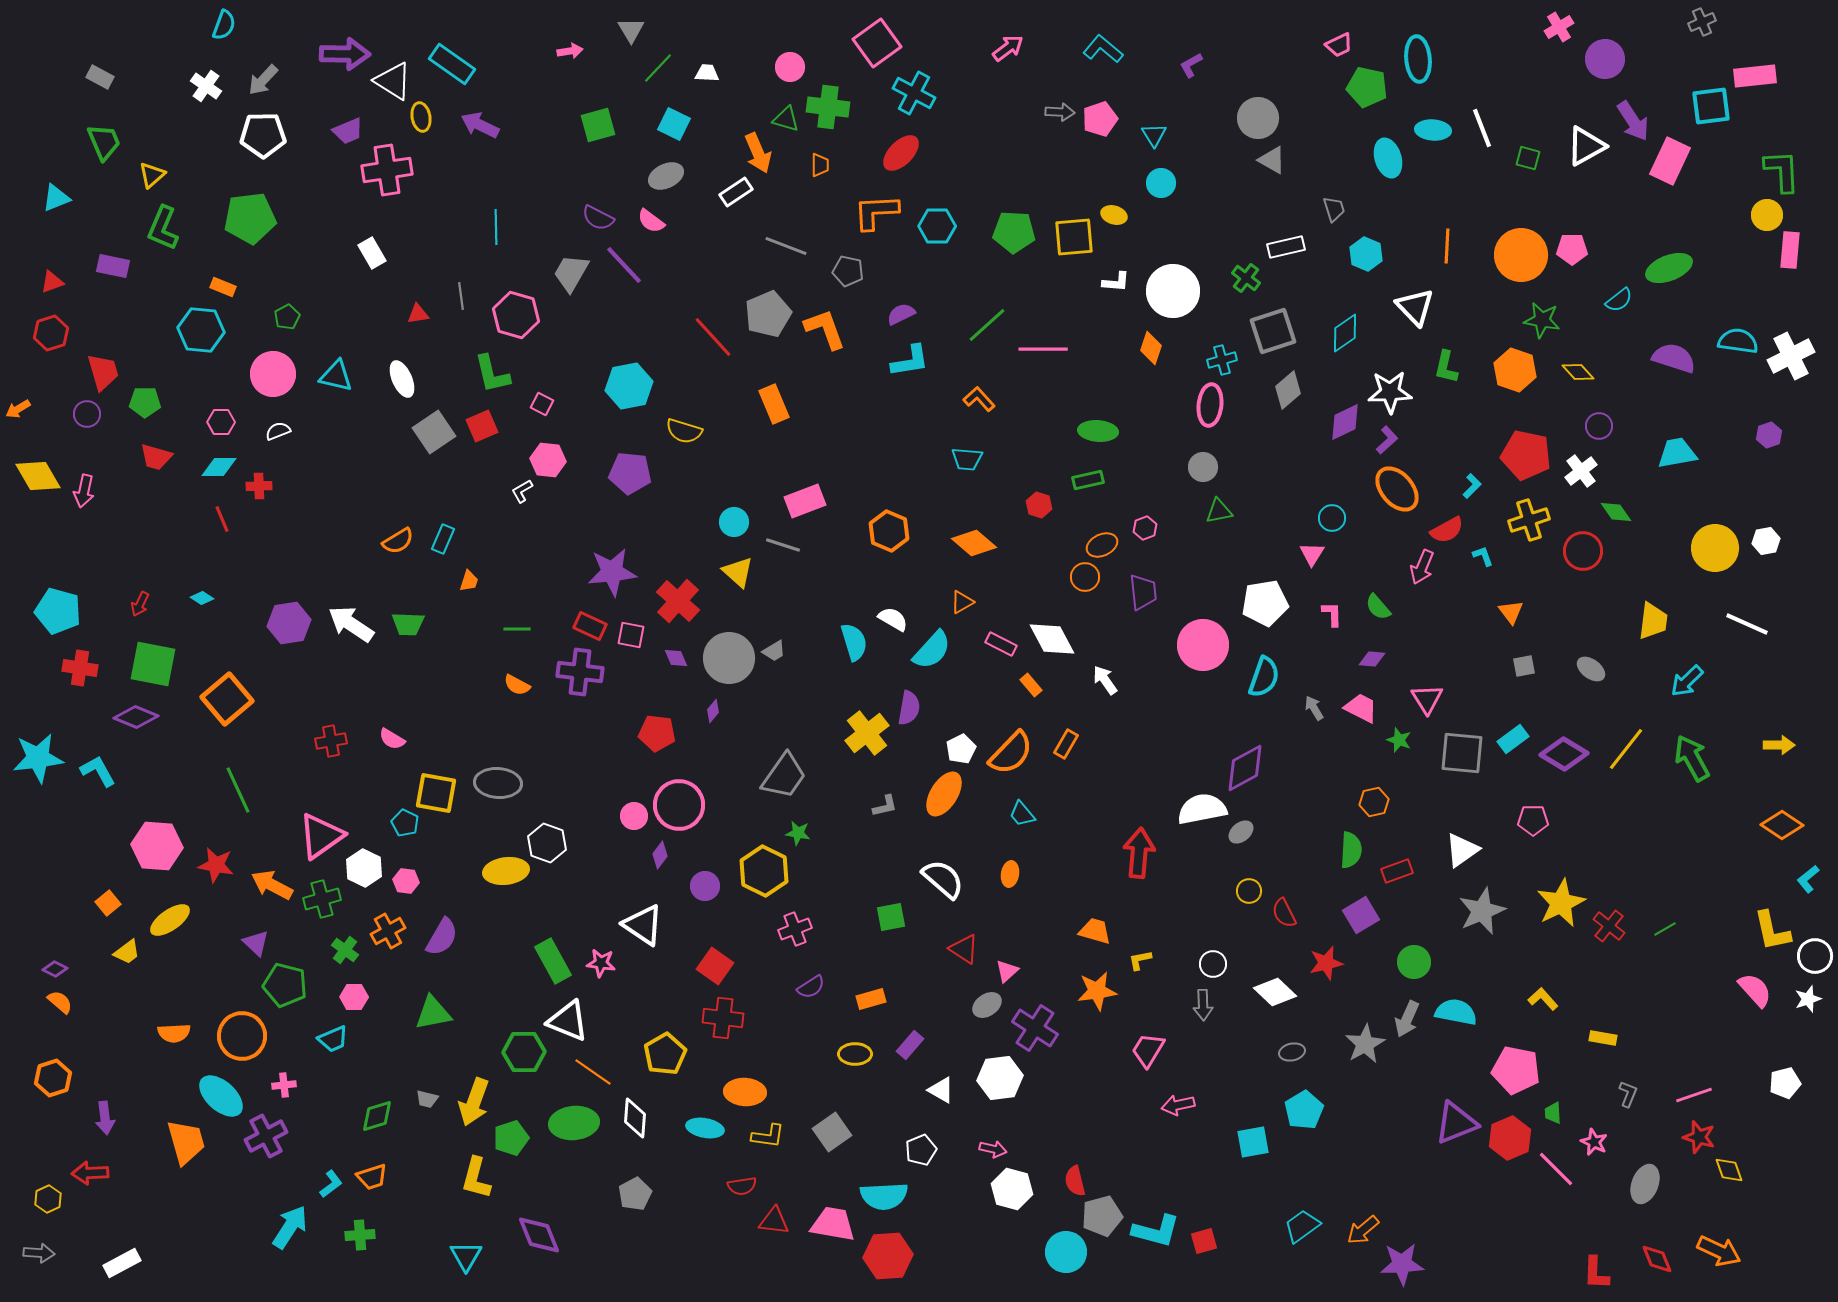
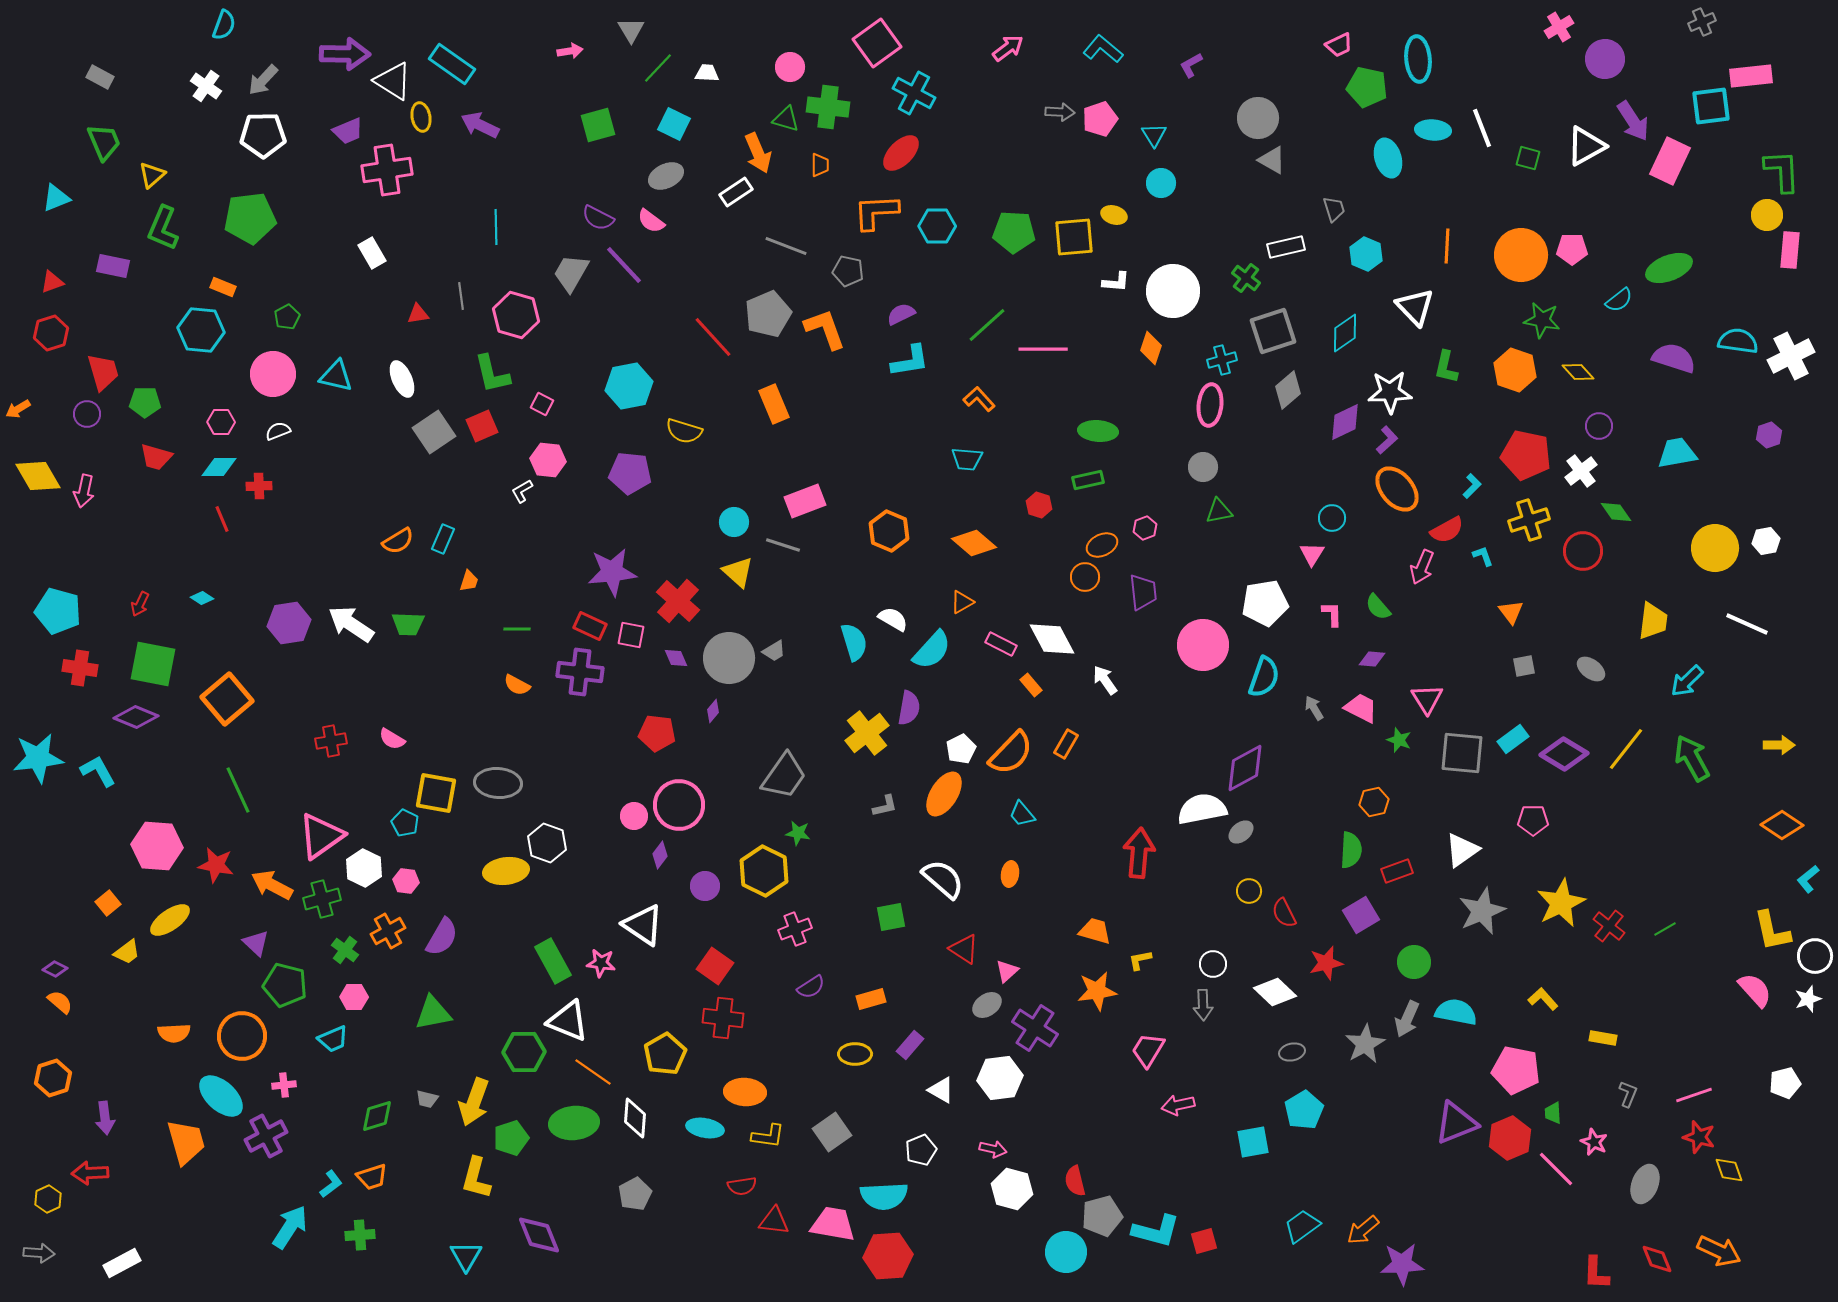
pink rectangle at (1755, 76): moved 4 px left
